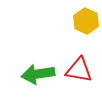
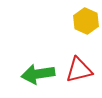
red triangle: rotated 24 degrees counterclockwise
